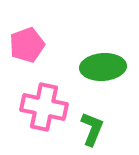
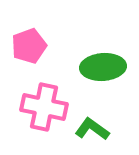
pink pentagon: moved 2 px right, 1 px down
green L-shape: rotated 76 degrees counterclockwise
